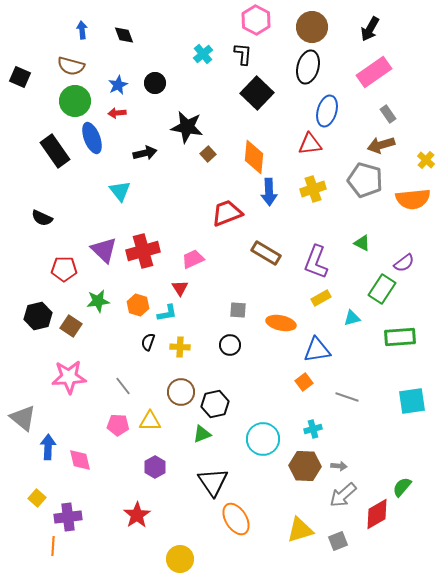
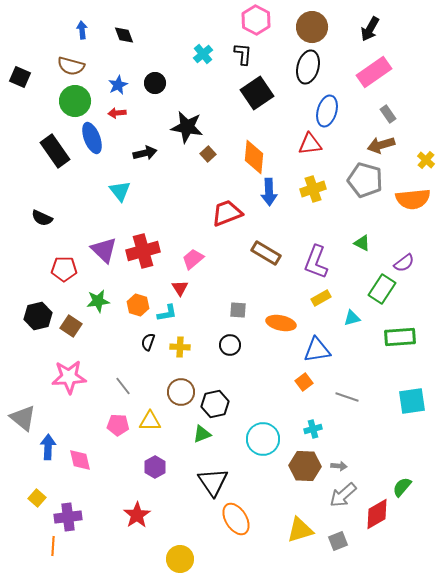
black square at (257, 93): rotated 12 degrees clockwise
pink trapezoid at (193, 259): rotated 15 degrees counterclockwise
